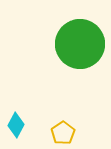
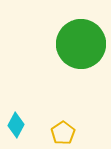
green circle: moved 1 px right
